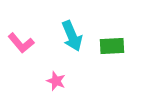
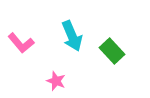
green rectangle: moved 5 px down; rotated 50 degrees clockwise
